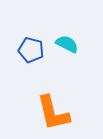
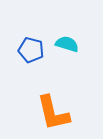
cyan semicircle: rotated 10 degrees counterclockwise
